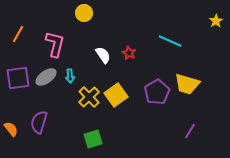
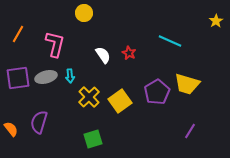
gray ellipse: rotated 20 degrees clockwise
yellow square: moved 4 px right, 6 px down
